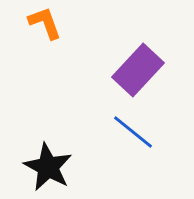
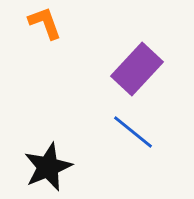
purple rectangle: moved 1 px left, 1 px up
black star: rotated 21 degrees clockwise
